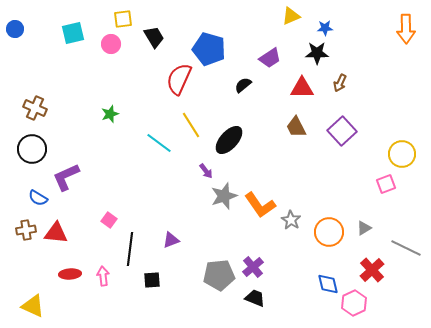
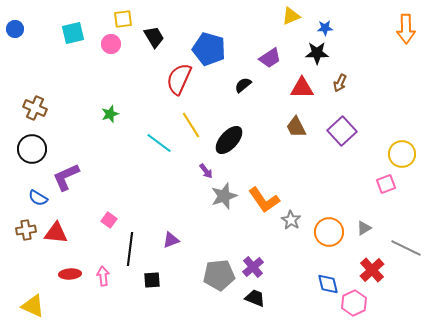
orange L-shape at (260, 205): moved 4 px right, 5 px up
